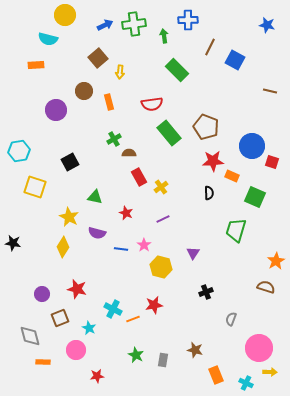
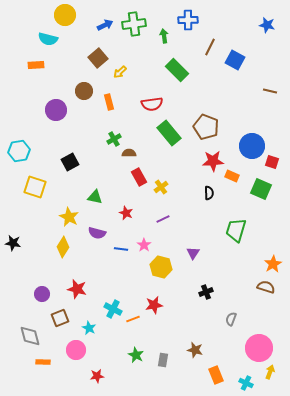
yellow arrow at (120, 72): rotated 40 degrees clockwise
green square at (255, 197): moved 6 px right, 8 px up
orange star at (276, 261): moved 3 px left, 3 px down
yellow arrow at (270, 372): rotated 72 degrees counterclockwise
